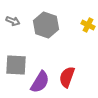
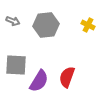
gray hexagon: rotated 25 degrees counterclockwise
purple semicircle: moved 1 px left, 1 px up
